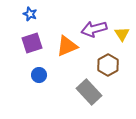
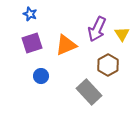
purple arrow: moved 3 px right; rotated 50 degrees counterclockwise
orange triangle: moved 1 px left, 1 px up
blue circle: moved 2 px right, 1 px down
